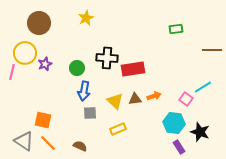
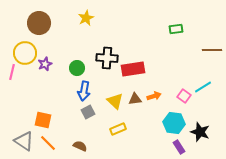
pink square: moved 2 px left, 3 px up
gray square: moved 2 px left, 1 px up; rotated 24 degrees counterclockwise
